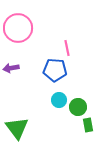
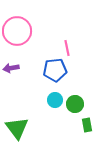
pink circle: moved 1 px left, 3 px down
blue pentagon: rotated 10 degrees counterclockwise
cyan circle: moved 4 px left
green circle: moved 3 px left, 3 px up
green rectangle: moved 1 px left
